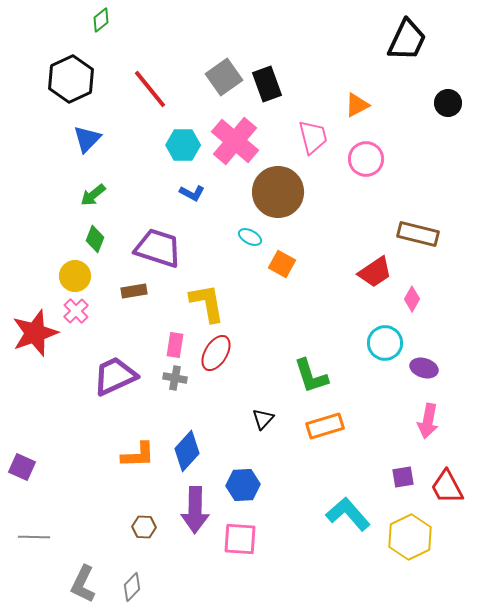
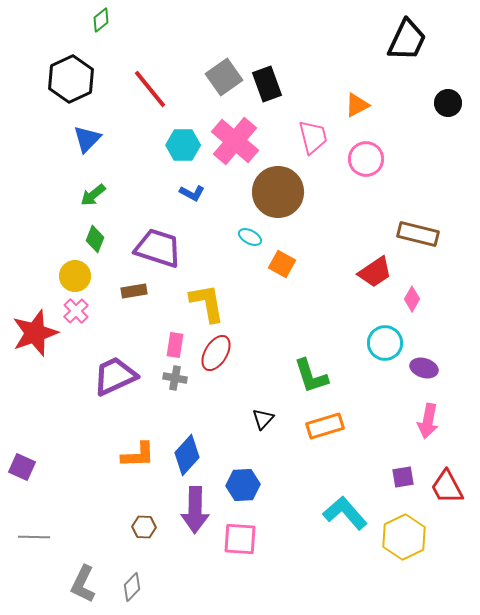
blue diamond at (187, 451): moved 4 px down
cyan L-shape at (348, 514): moved 3 px left, 1 px up
yellow hexagon at (410, 537): moved 6 px left
